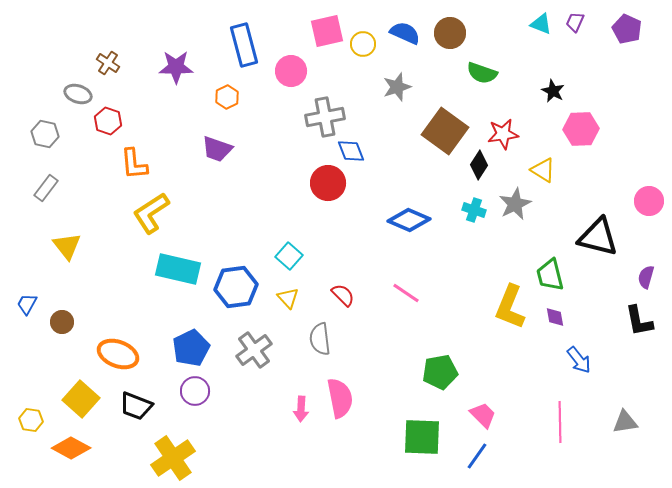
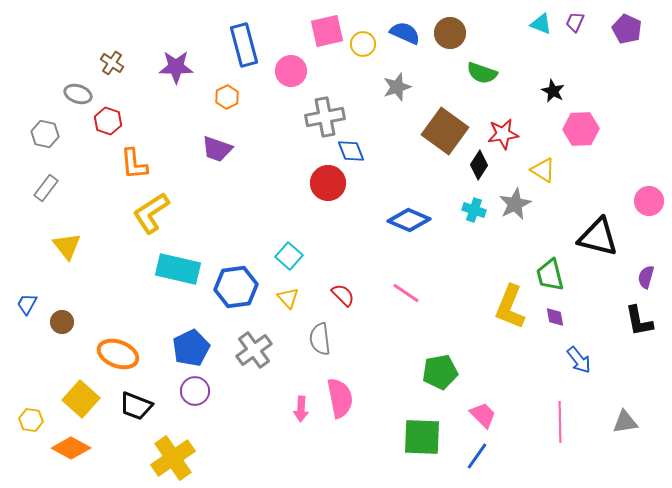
brown cross at (108, 63): moved 4 px right
